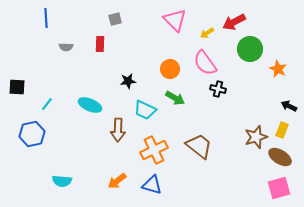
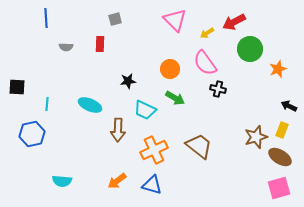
orange star: rotated 24 degrees clockwise
cyan line: rotated 32 degrees counterclockwise
